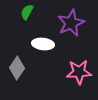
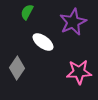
purple star: moved 2 px right, 1 px up
white ellipse: moved 2 px up; rotated 30 degrees clockwise
